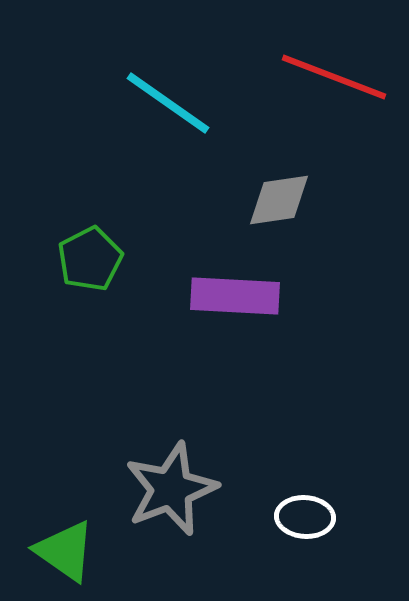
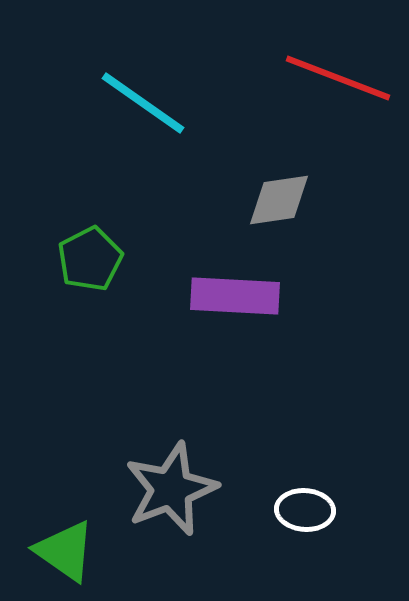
red line: moved 4 px right, 1 px down
cyan line: moved 25 px left
white ellipse: moved 7 px up
